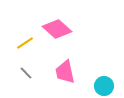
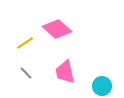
cyan circle: moved 2 px left
